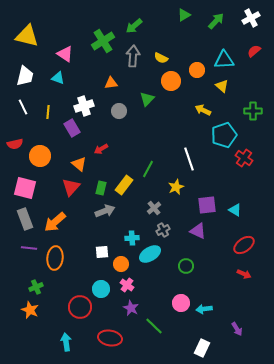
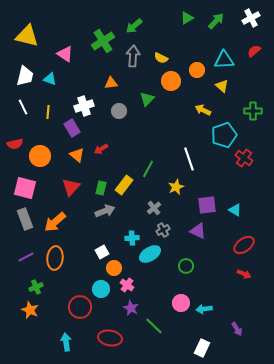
green triangle at (184, 15): moved 3 px right, 3 px down
cyan triangle at (58, 78): moved 8 px left, 1 px down
orange triangle at (79, 164): moved 2 px left, 9 px up
purple line at (29, 248): moved 3 px left, 9 px down; rotated 35 degrees counterclockwise
white square at (102, 252): rotated 24 degrees counterclockwise
orange circle at (121, 264): moved 7 px left, 4 px down
